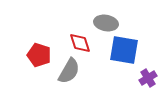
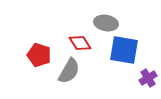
red diamond: rotated 15 degrees counterclockwise
